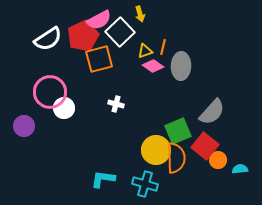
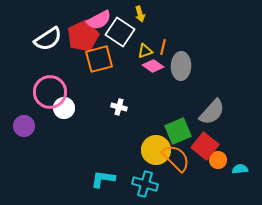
white square: rotated 12 degrees counterclockwise
white cross: moved 3 px right, 3 px down
orange semicircle: rotated 44 degrees counterclockwise
